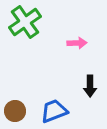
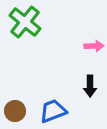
green cross: rotated 16 degrees counterclockwise
pink arrow: moved 17 px right, 3 px down
blue trapezoid: moved 1 px left
